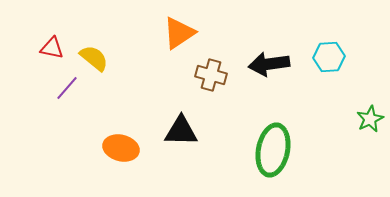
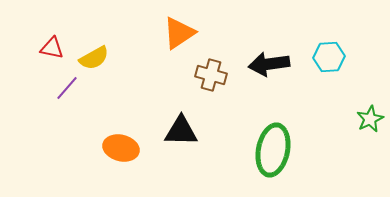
yellow semicircle: rotated 112 degrees clockwise
